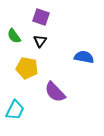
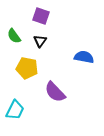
purple square: moved 1 px up
